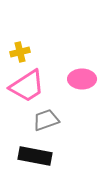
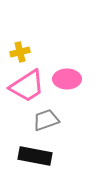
pink ellipse: moved 15 px left
